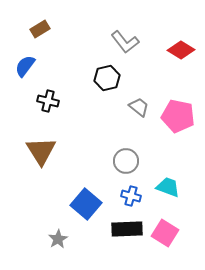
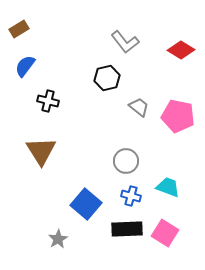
brown rectangle: moved 21 px left
